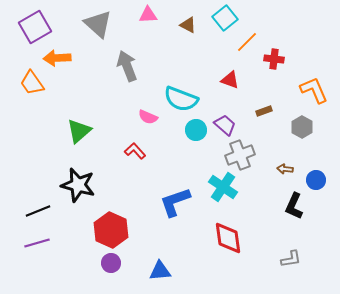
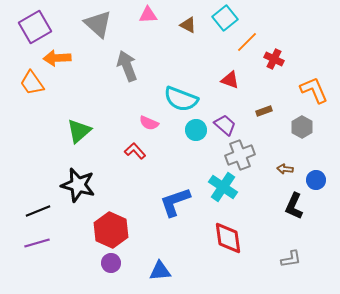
red cross: rotated 18 degrees clockwise
pink semicircle: moved 1 px right, 6 px down
